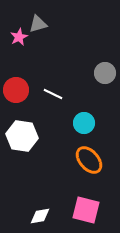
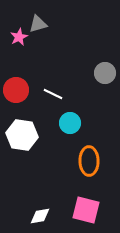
cyan circle: moved 14 px left
white hexagon: moved 1 px up
orange ellipse: moved 1 px down; rotated 40 degrees clockwise
